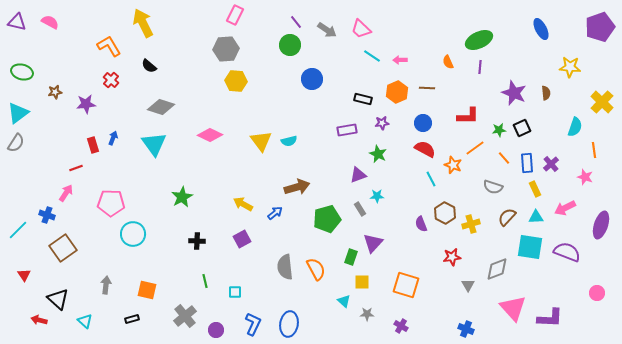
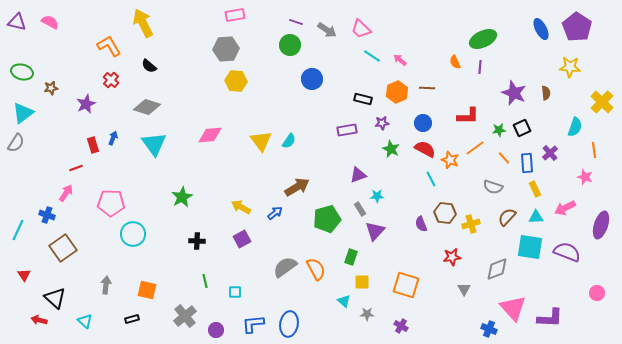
pink rectangle at (235, 15): rotated 54 degrees clockwise
purple line at (296, 22): rotated 32 degrees counterclockwise
purple pentagon at (600, 27): moved 23 px left; rotated 20 degrees counterclockwise
green ellipse at (479, 40): moved 4 px right, 1 px up
pink arrow at (400, 60): rotated 40 degrees clockwise
orange semicircle at (448, 62): moved 7 px right
brown star at (55, 92): moved 4 px left, 4 px up
purple star at (86, 104): rotated 18 degrees counterclockwise
gray diamond at (161, 107): moved 14 px left
cyan triangle at (18, 113): moved 5 px right
pink diamond at (210, 135): rotated 30 degrees counterclockwise
cyan semicircle at (289, 141): rotated 42 degrees counterclockwise
green star at (378, 154): moved 13 px right, 5 px up
purple cross at (551, 164): moved 1 px left, 11 px up
orange star at (453, 165): moved 3 px left, 5 px up
brown arrow at (297, 187): rotated 15 degrees counterclockwise
yellow arrow at (243, 204): moved 2 px left, 3 px down
brown hexagon at (445, 213): rotated 20 degrees counterclockwise
cyan line at (18, 230): rotated 20 degrees counterclockwise
purple triangle at (373, 243): moved 2 px right, 12 px up
gray semicircle at (285, 267): rotated 60 degrees clockwise
gray triangle at (468, 285): moved 4 px left, 4 px down
black triangle at (58, 299): moved 3 px left, 1 px up
blue L-shape at (253, 324): rotated 120 degrees counterclockwise
blue cross at (466, 329): moved 23 px right
